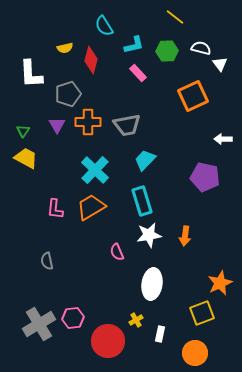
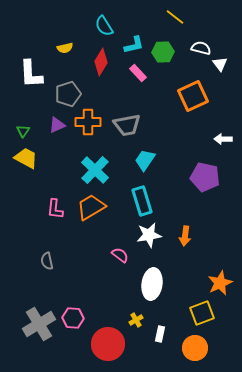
green hexagon: moved 4 px left, 1 px down
red diamond: moved 10 px right, 2 px down; rotated 16 degrees clockwise
purple triangle: rotated 36 degrees clockwise
cyan trapezoid: rotated 10 degrees counterclockwise
pink semicircle: moved 3 px right, 3 px down; rotated 150 degrees clockwise
pink hexagon: rotated 10 degrees clockwise
red circle: moved 3 px down
orange circle: moved 5 px up
